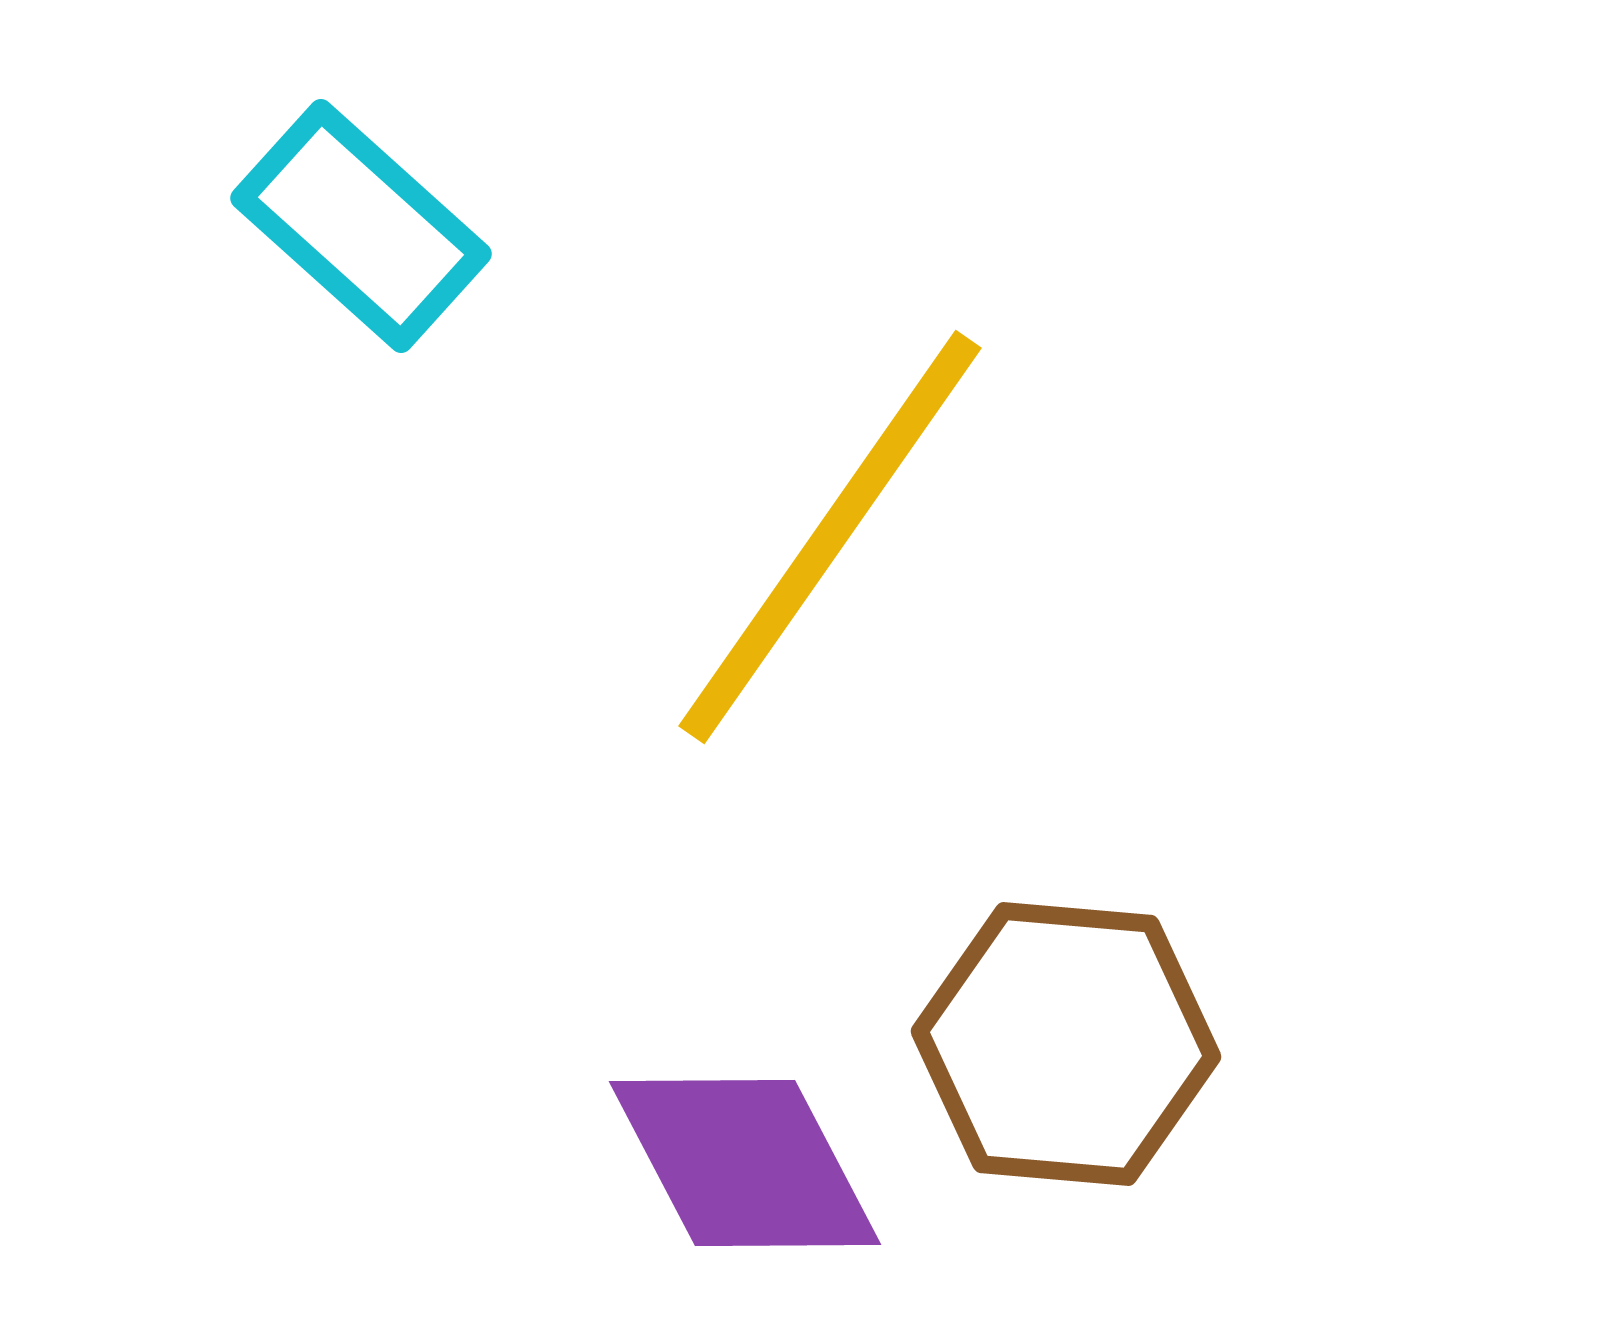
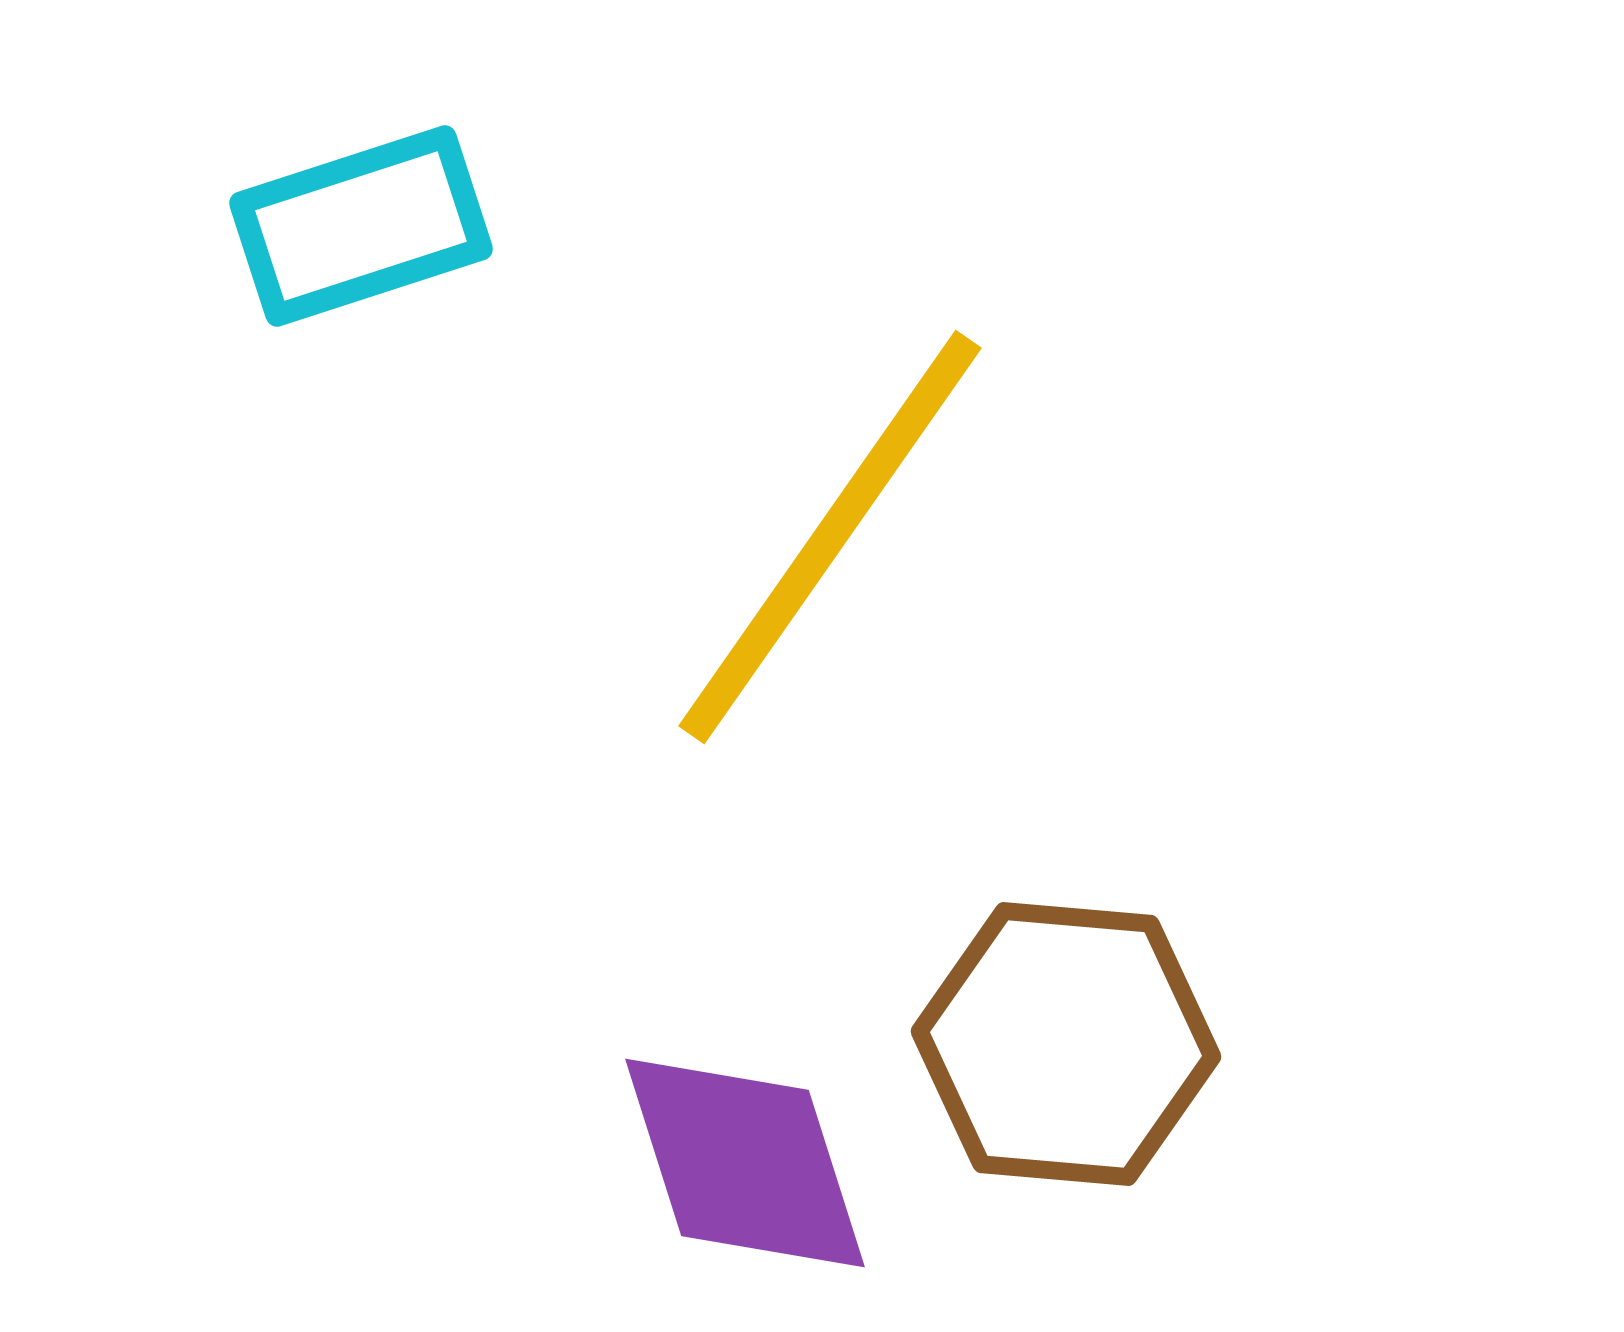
cyan rectangle: rotated 60 degrees counterclockwise
purple diamond: rotated 10 degrees clockwise
